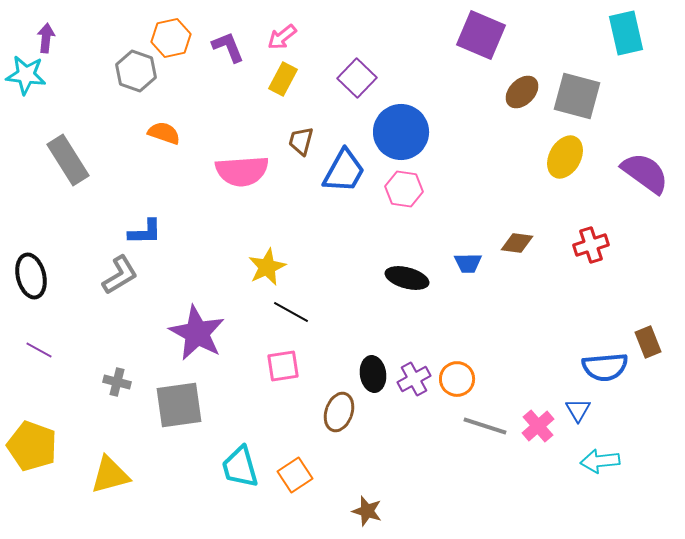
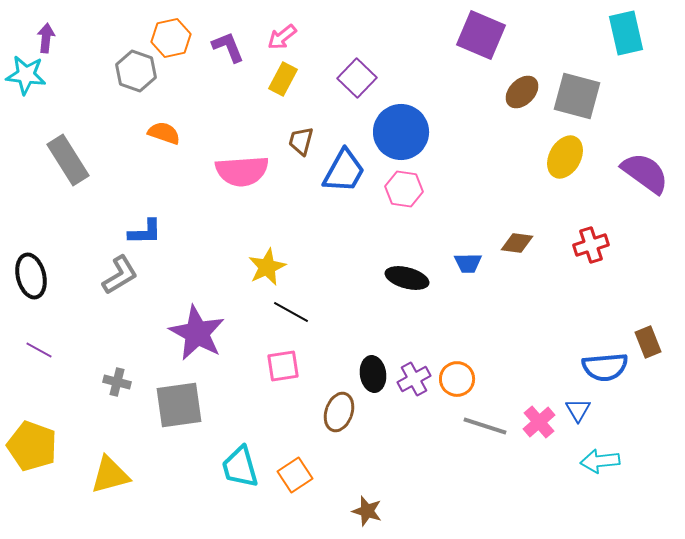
pink cross at (538, 426): moved 1 px right, 4 px up
